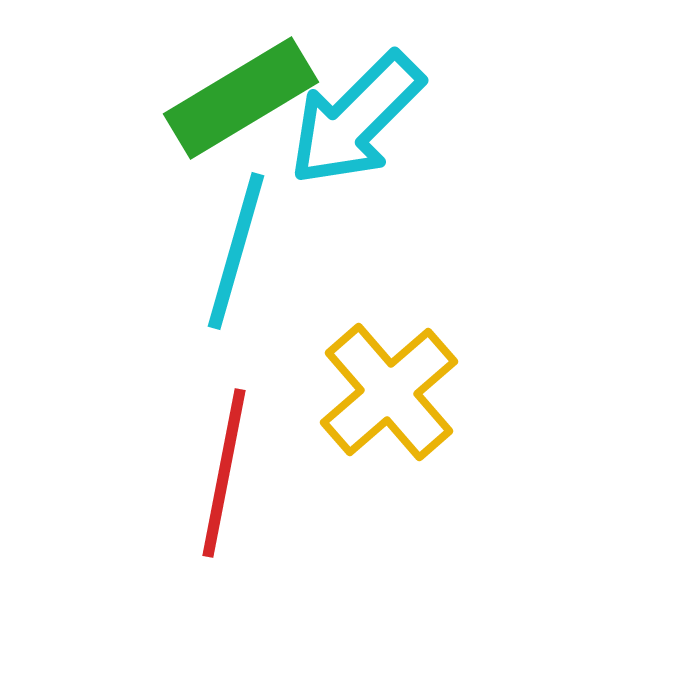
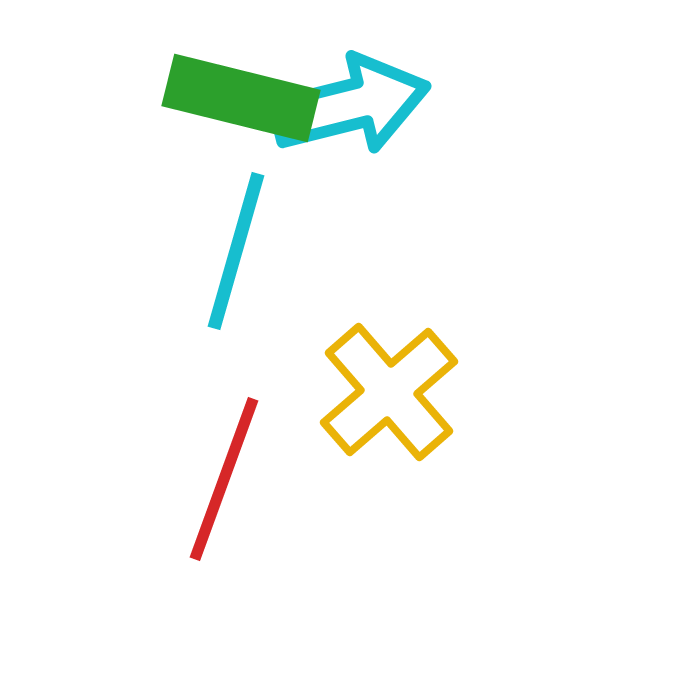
green rectangle: rotated 45 degrees clockwise
cyan arrow: moved 6 px left, 14 px up; rotated 149 degrees counterclockwise
red line: moved 6 px down; rotated 9 degrees clockwise
